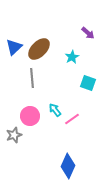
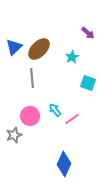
blue diamond: moved 4 px left, 2 px up
